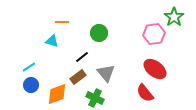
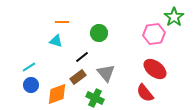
cyan triangle: moved 4 px right
